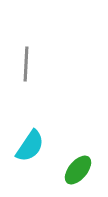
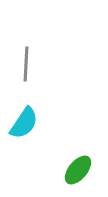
cyan semicircle: moved 6 px left, 23 px up
